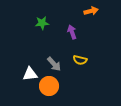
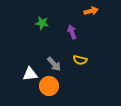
green star: rotated 16 degrees clockwise
